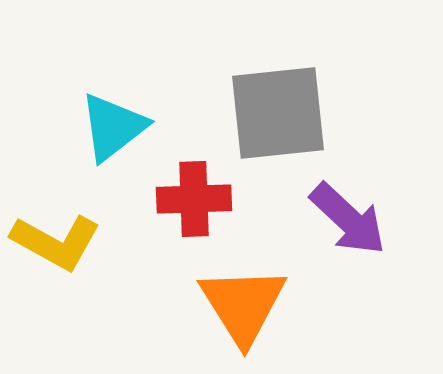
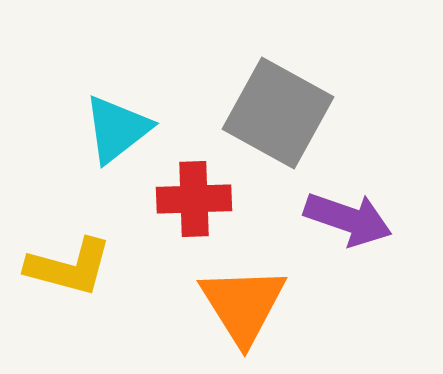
gray square: rotated 35 degrees clockwise
cyan triangle: moved 4 px right, 2 px down
purple arrow: rotated 24 degrees counterclockwise
yellow L-shape: moved 13 px right, 25 px down; rotated 14 degrees counterclockwise
